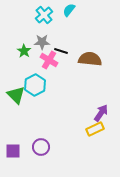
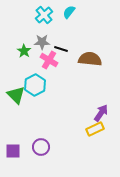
cyan semicircle: moved 2 px down
black line: moved 2 px up
